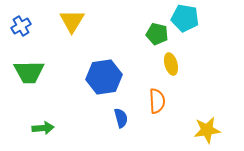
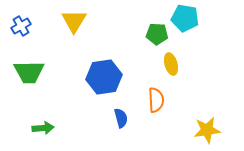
yellow triangle: moved 2 px right
green pentagon: rotated 10 degrees counterclockwise
orange semicircle: moved 1 px left, 1 px up
